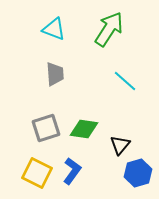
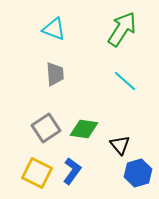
green arrow: moved 13 px right
gray square: rotated 16 degrees counterclockwise
black triangle: rotated 20 degrees counterclockwise
